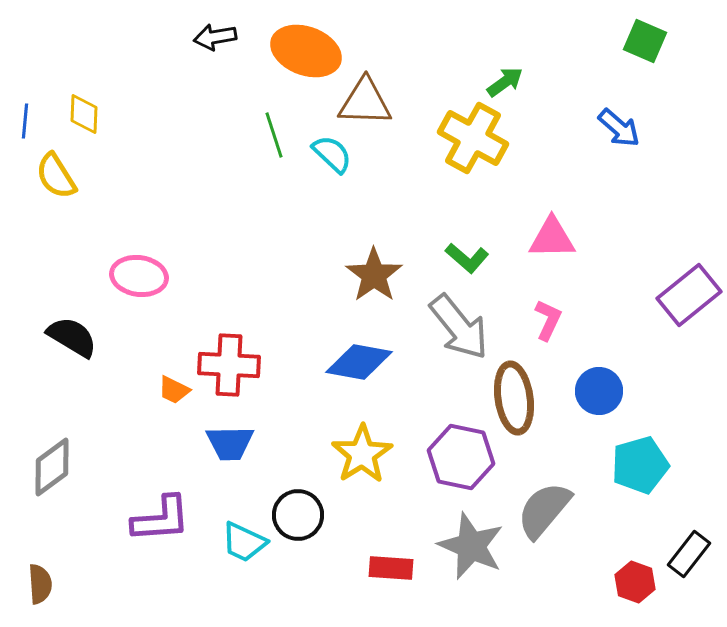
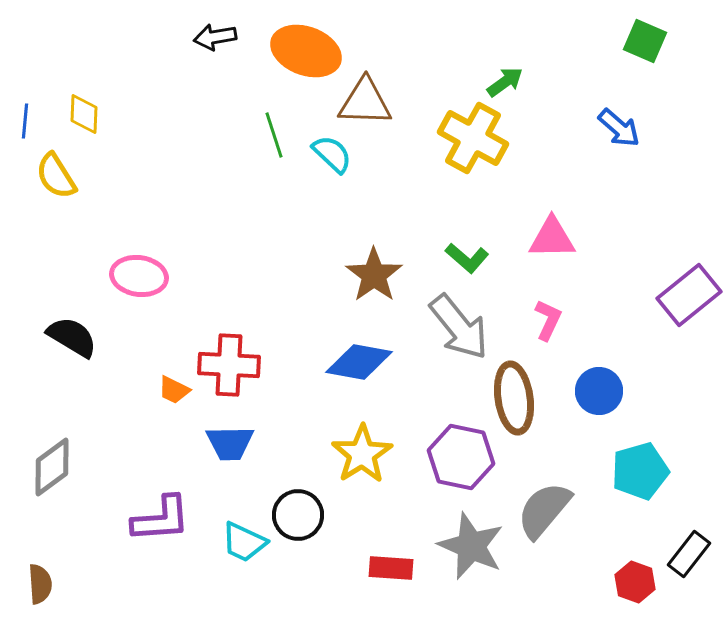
cyan pentagon: moved 6 px down
